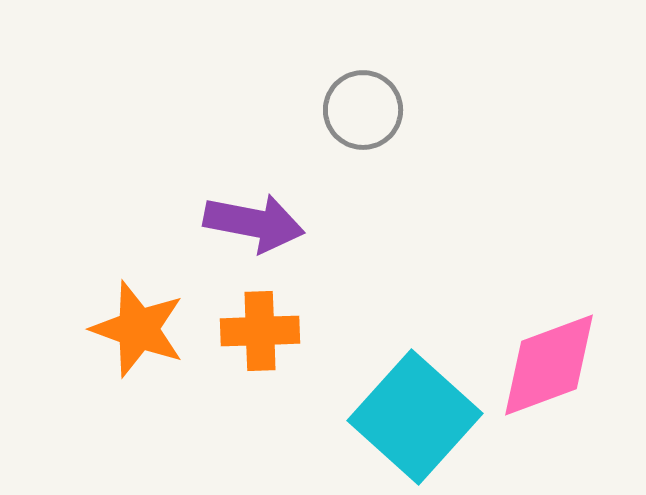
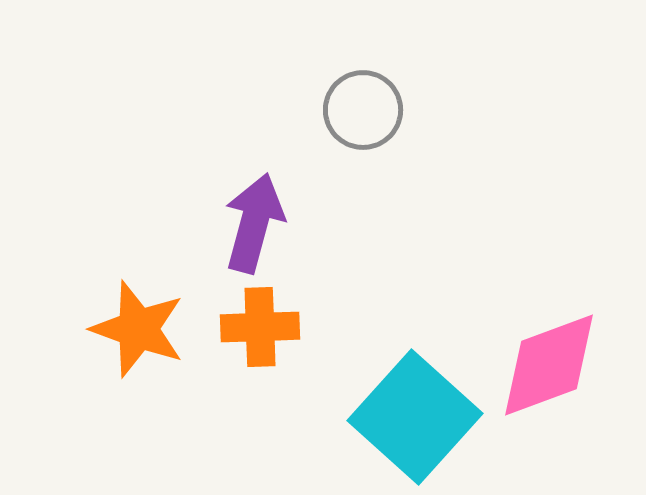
purple arrow: rotated 86 degrees counterclockwise
orange cross: moved 4 px up
